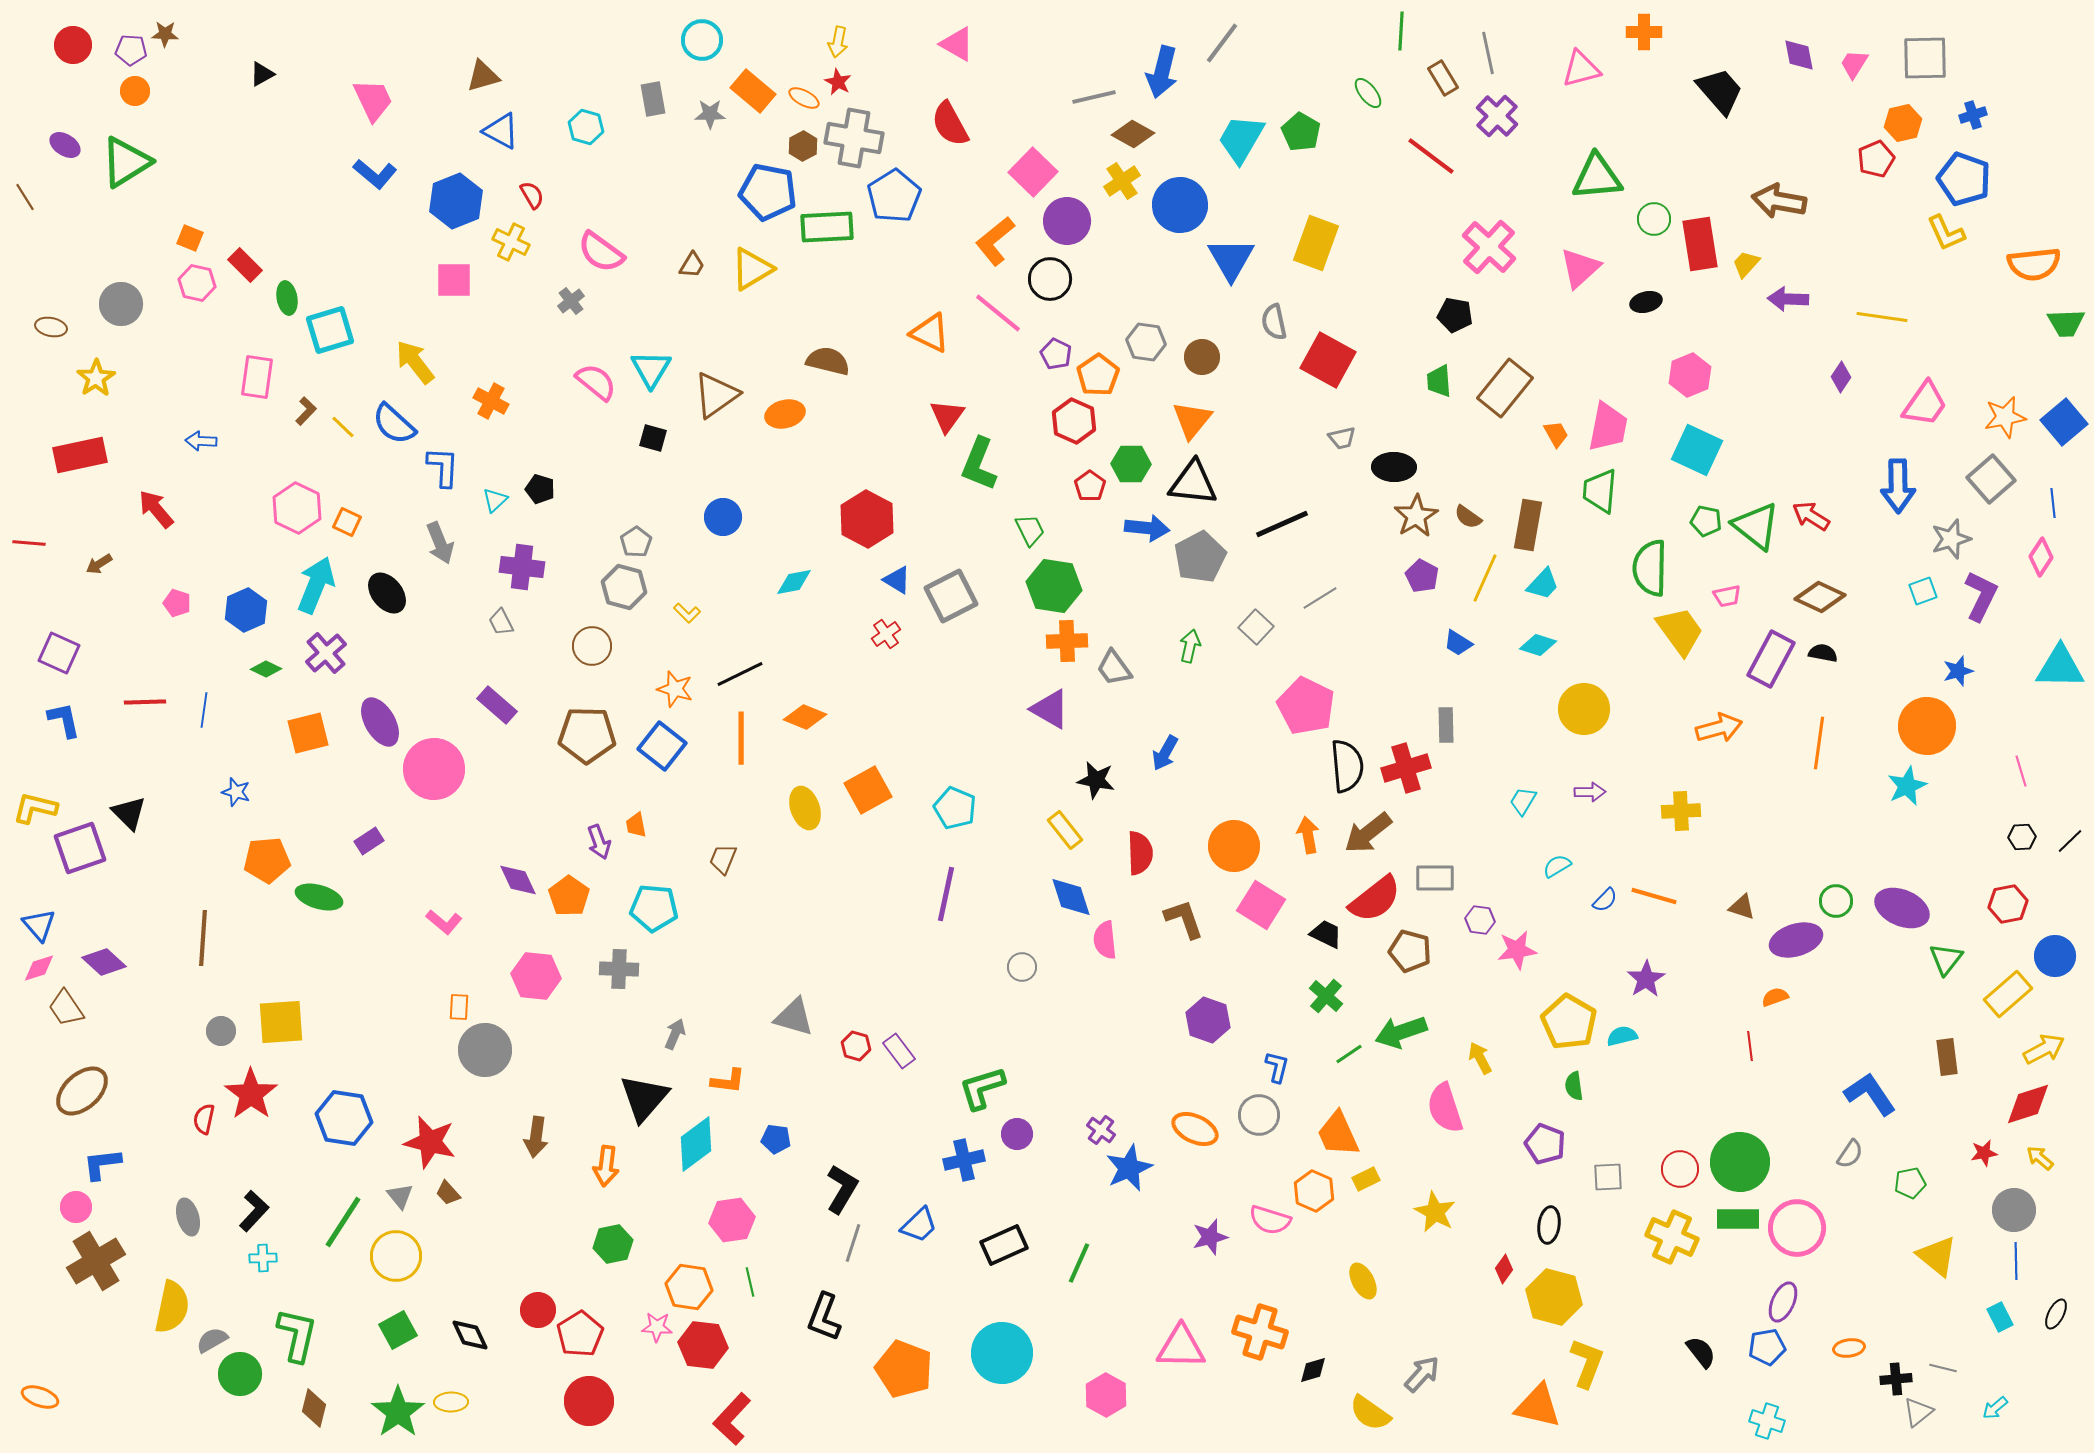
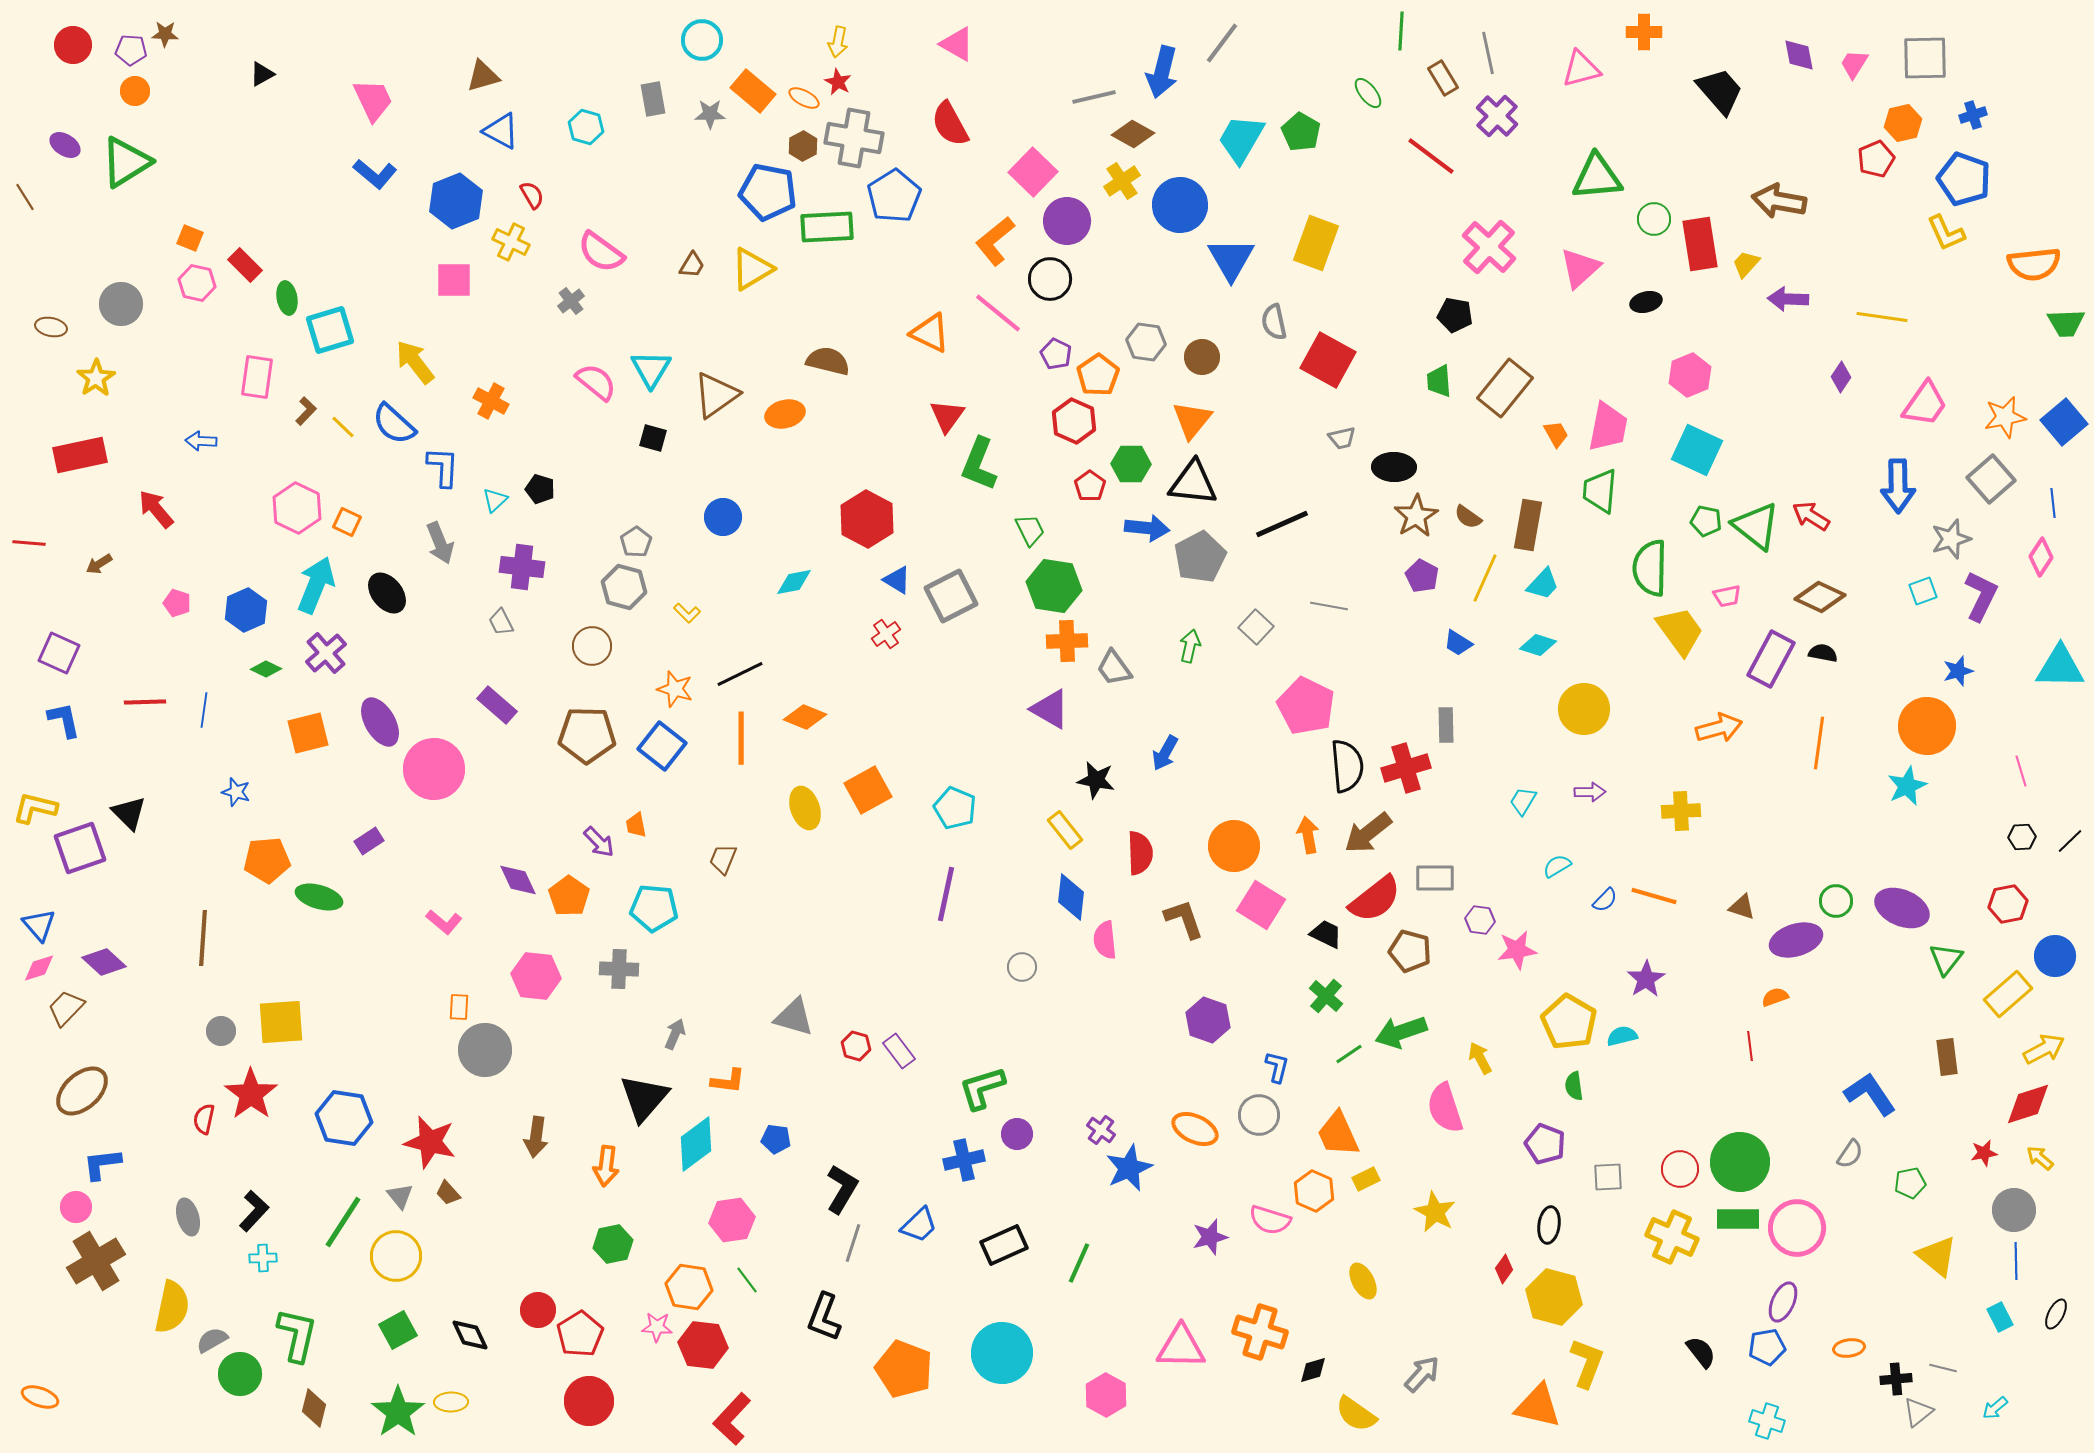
gray line at (1320, 598): moved 9 px right, 8 px down; rotated 42 degrees clockwise
purple arrow at (599, 842): rotated 24 degrees counterclockwise
blue diamond at (1071, 897): rotated 24 degrees clockwise
brown trapezoid at (66, 1008): rotated 78 degrees clockwise
green line at (750, 1282): moved 3 px left, 2 px up; rotated 24 degrees counterclockwise
yellow semicircle at (1370, 1413): moved 14 px left, 1 px down
